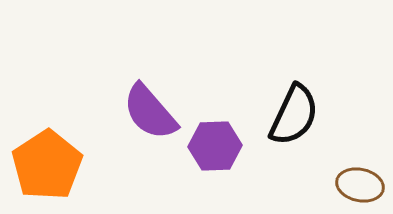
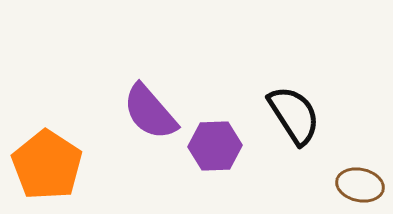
black semicircle: rotated 58 degrees counterclockwise
orange pentagon: rotated 6 degrees counterclockwise
